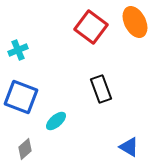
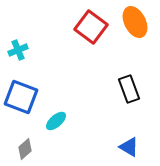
black rectangle: moved 28 px right
